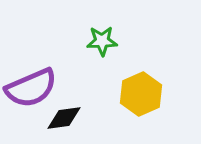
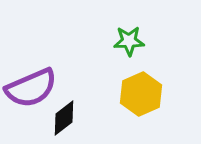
green star: moved 27 px right
black diamond: rotated 30 degrees counterclockwise
